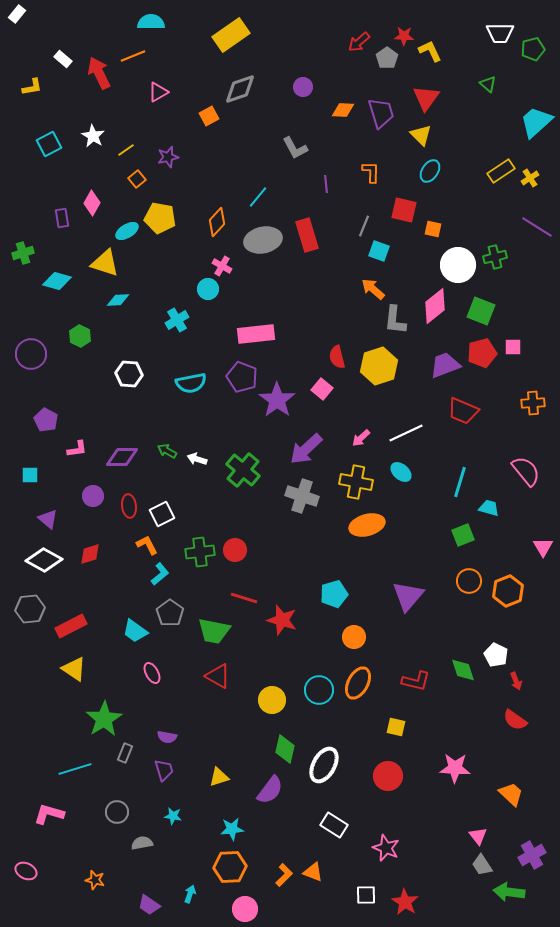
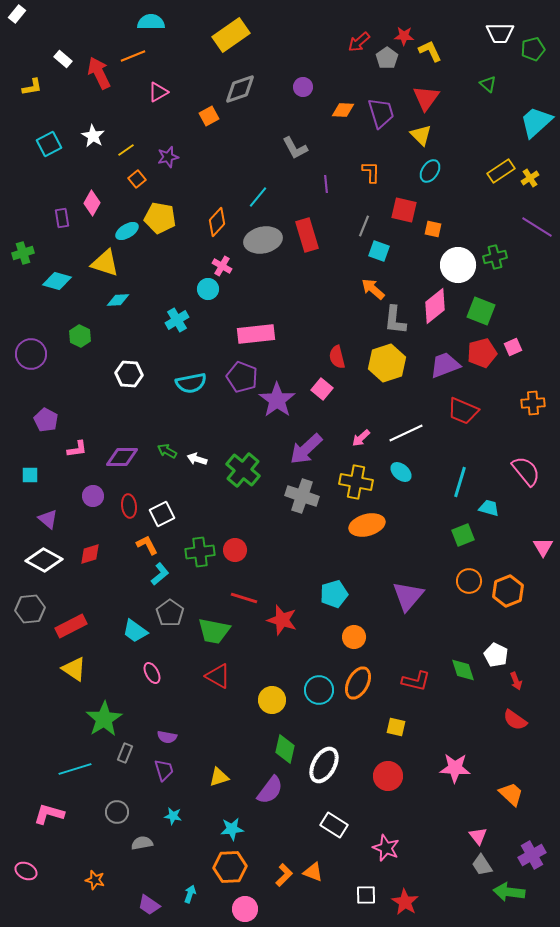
pink square at (513, 347): rotated 24 degrees counterclockwise
yellow hexagon at (379, 366): moved 8 px right, 3 px up
